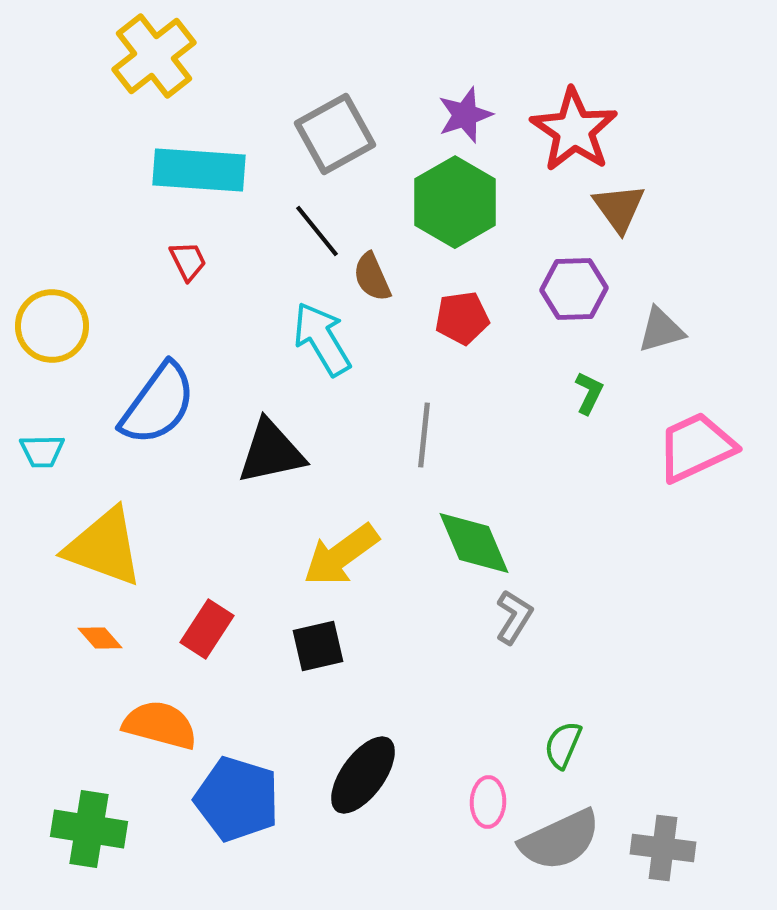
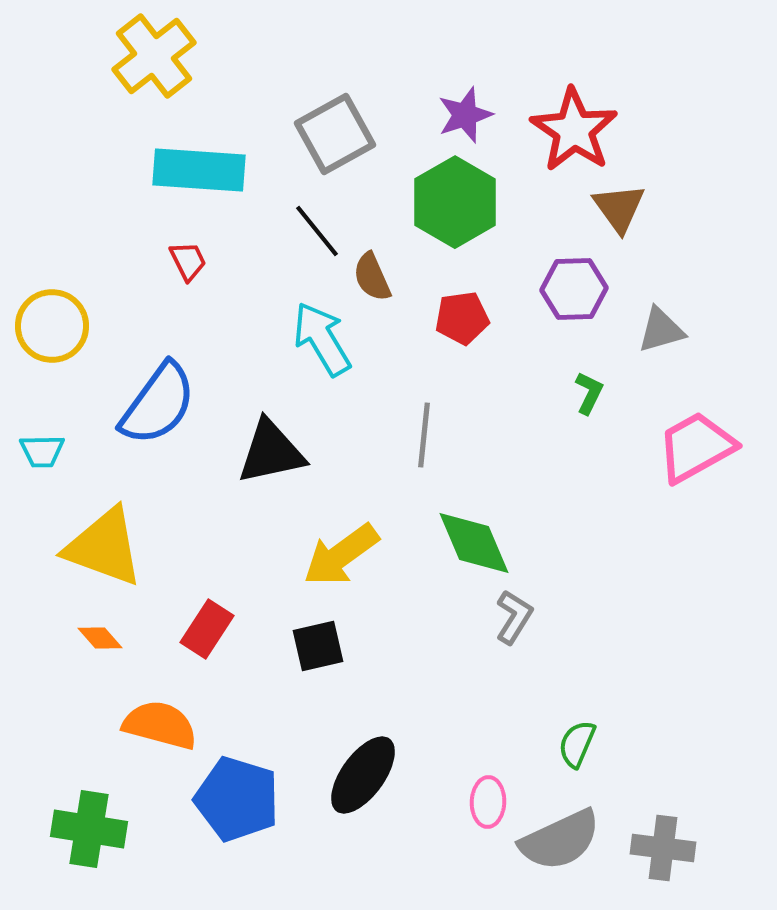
pink trapezoid: rotated 4 degrees counterclockwise
green semicircle: moved 14 px right, 1 px up
